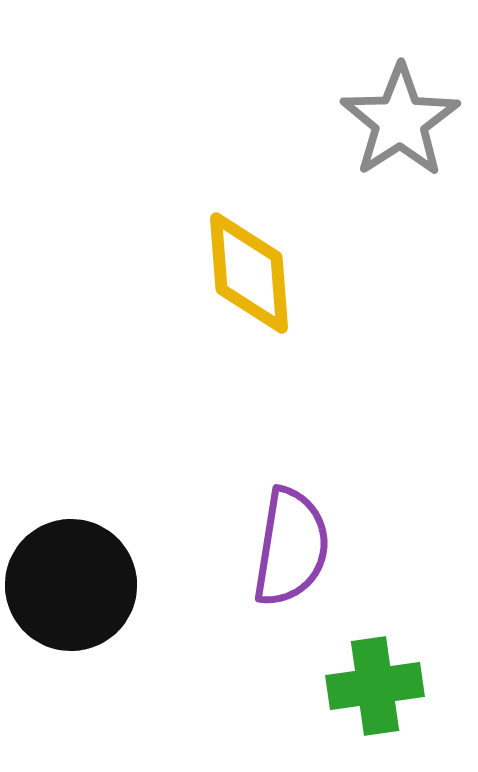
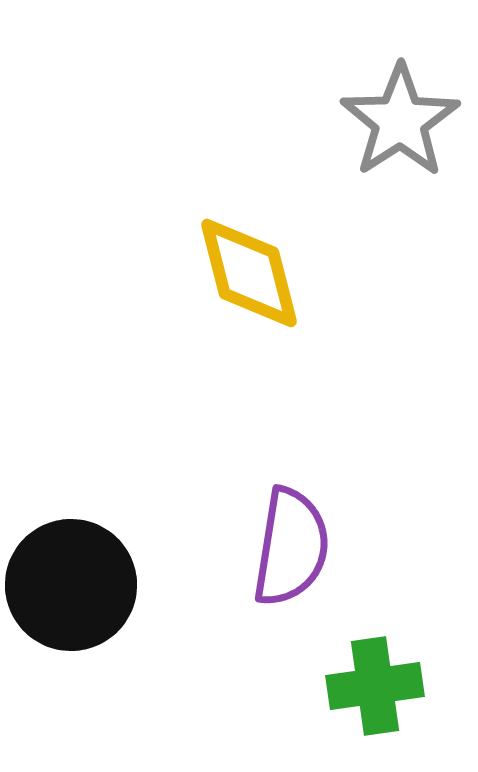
yellow diamond: rotated 10 degrees counterclockwise
